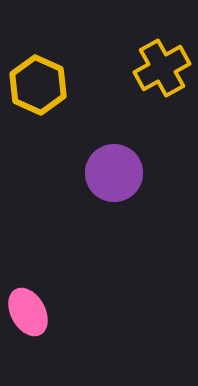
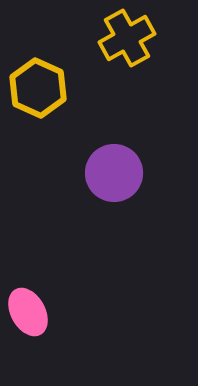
yellow cross: moved 35 px left, 30 px up
yellow hexagon: moved 3 px down
